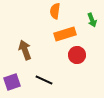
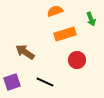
orange semicircle: rotated 63 degrees clockwise
green arrow: moved 1 px left, 1 px up
brown arrow: moved 2 px down; rotated 36 degrees counterclockwise
red circle: moved 5 px down
black line: moved 1 px right, 2 px down
